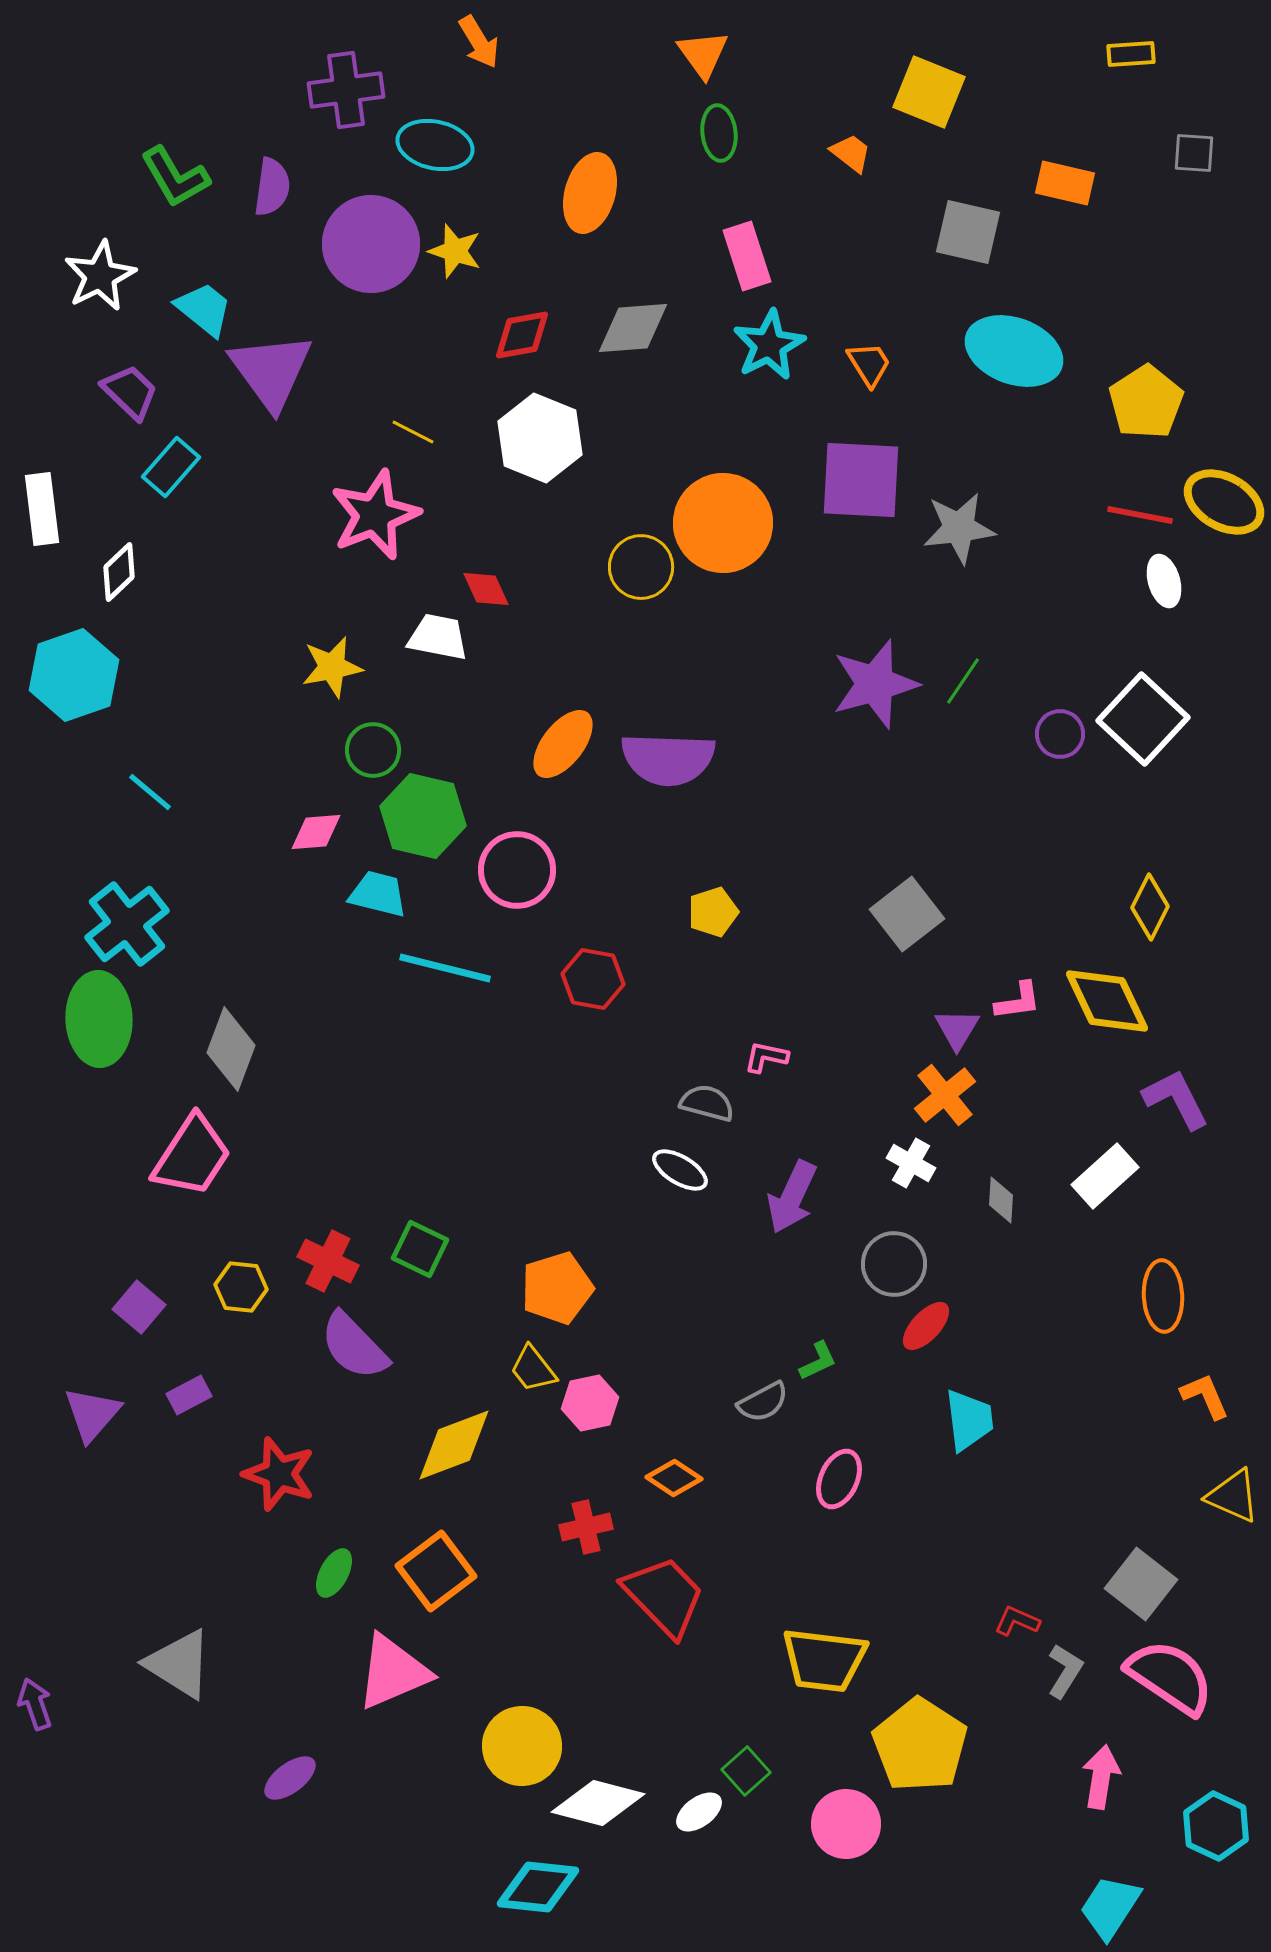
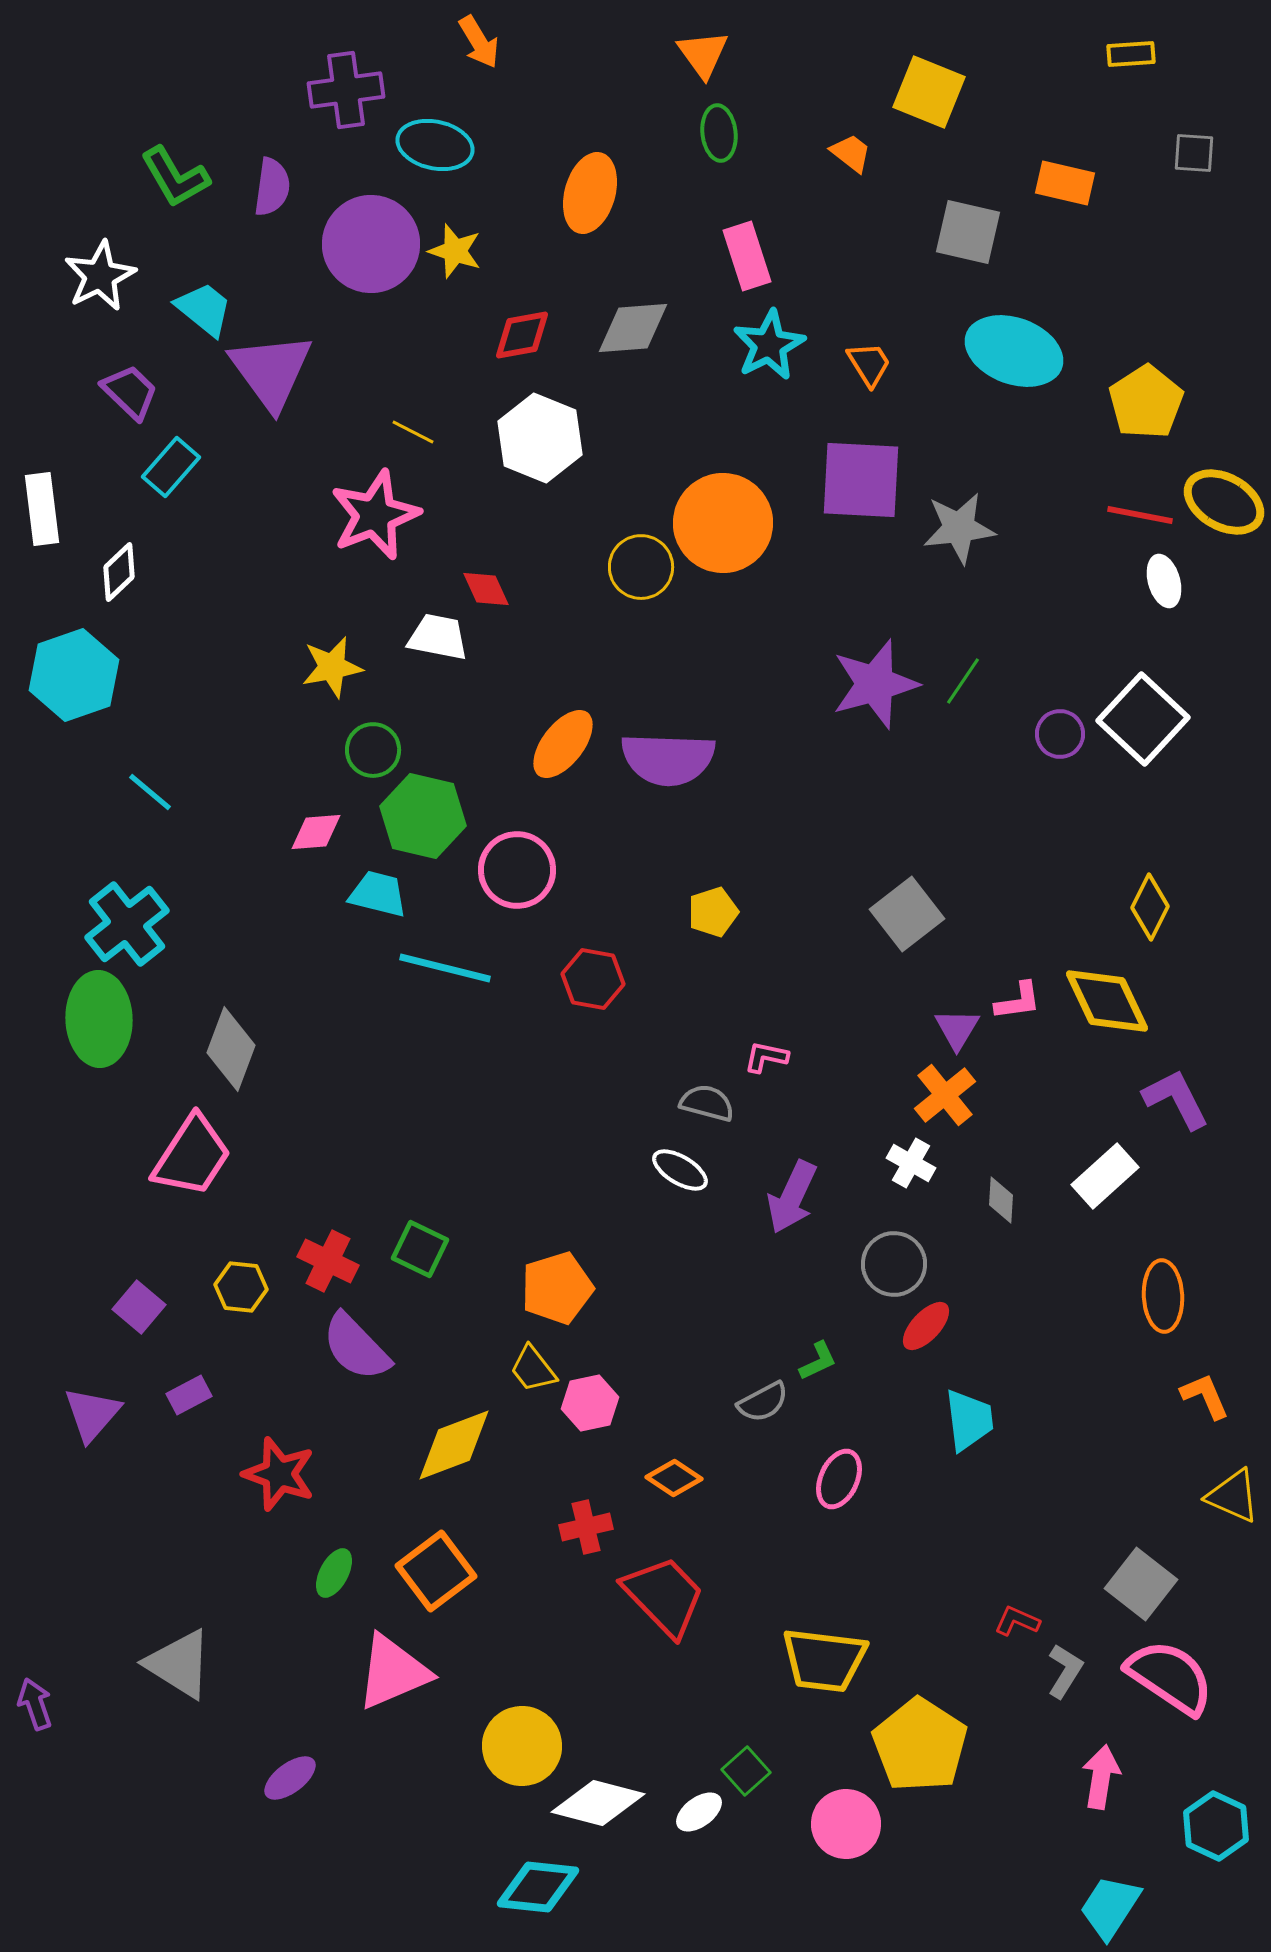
purple semicircle at (354, 1346): moved 2 px right, 1 px down
